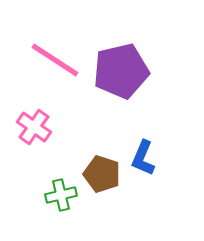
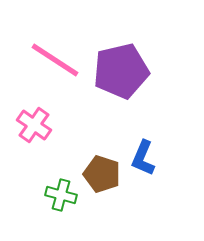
pink cross: moved 2 px up
green cross: rotated 28 degrees clockwise
